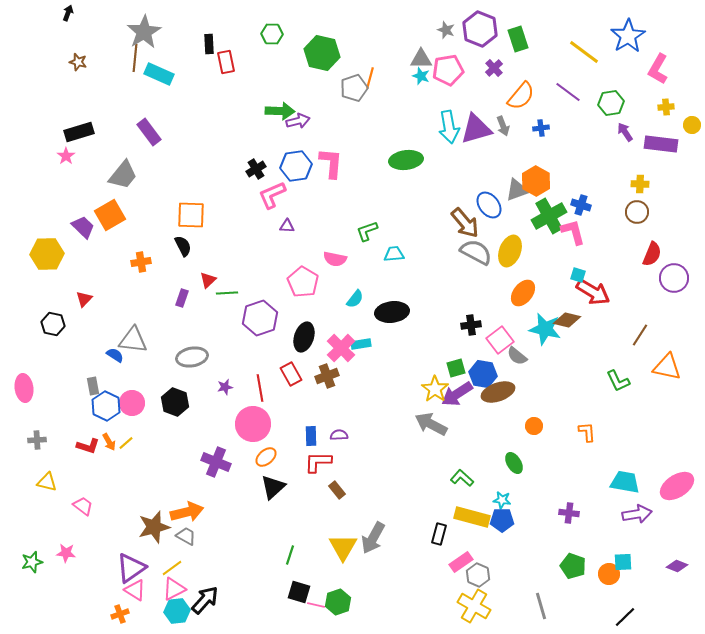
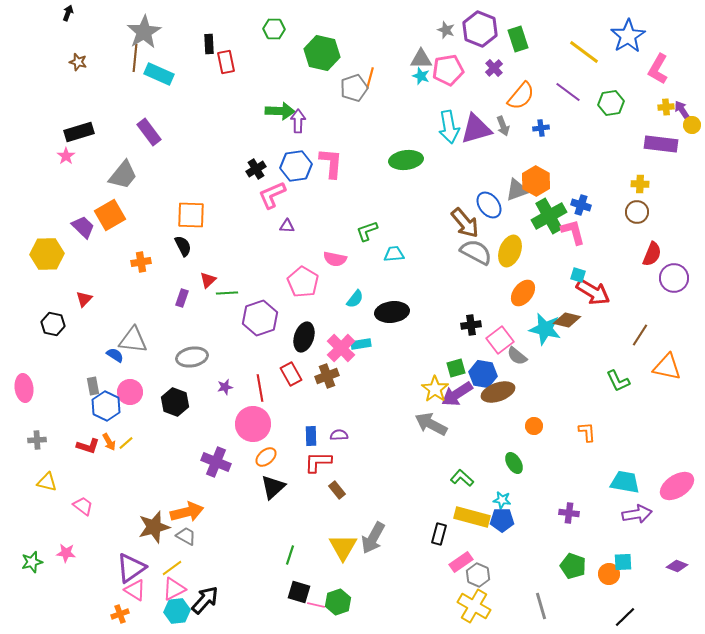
green hexagon at (272, 34): moved 2 px right, 5 px up
purple arrow at (298, 121): rotated 75 degrees counterclockwise
purple arrow at (625, 132): moved 57 px right, 22 px up
pink circle at (132, 403): moved 2 px left, 11 px up
